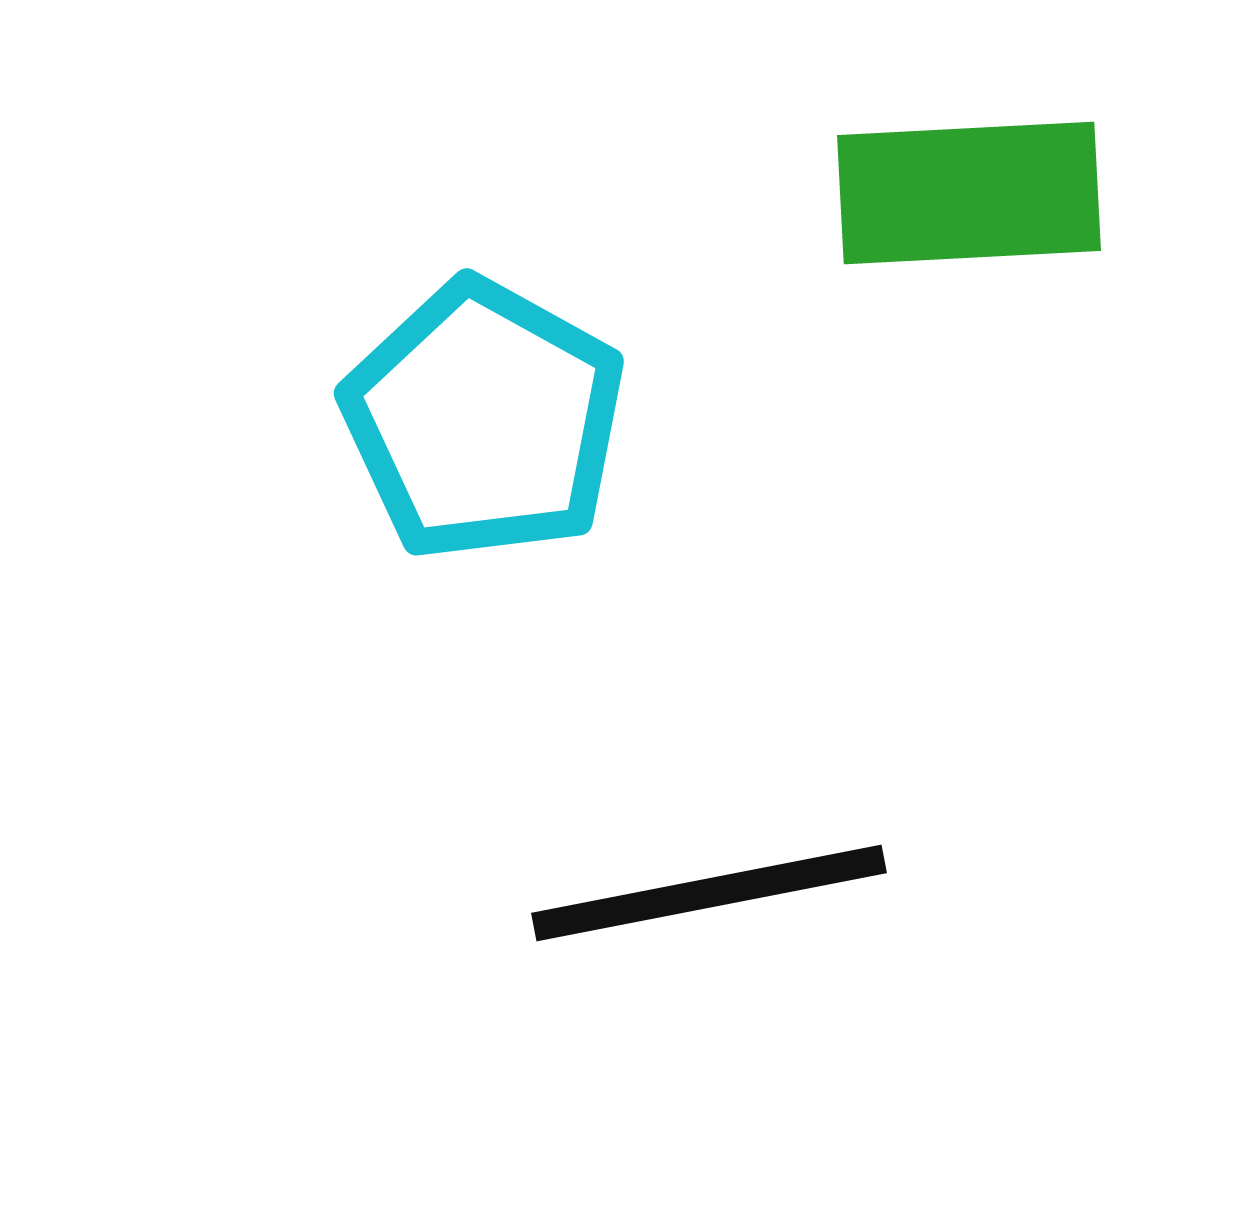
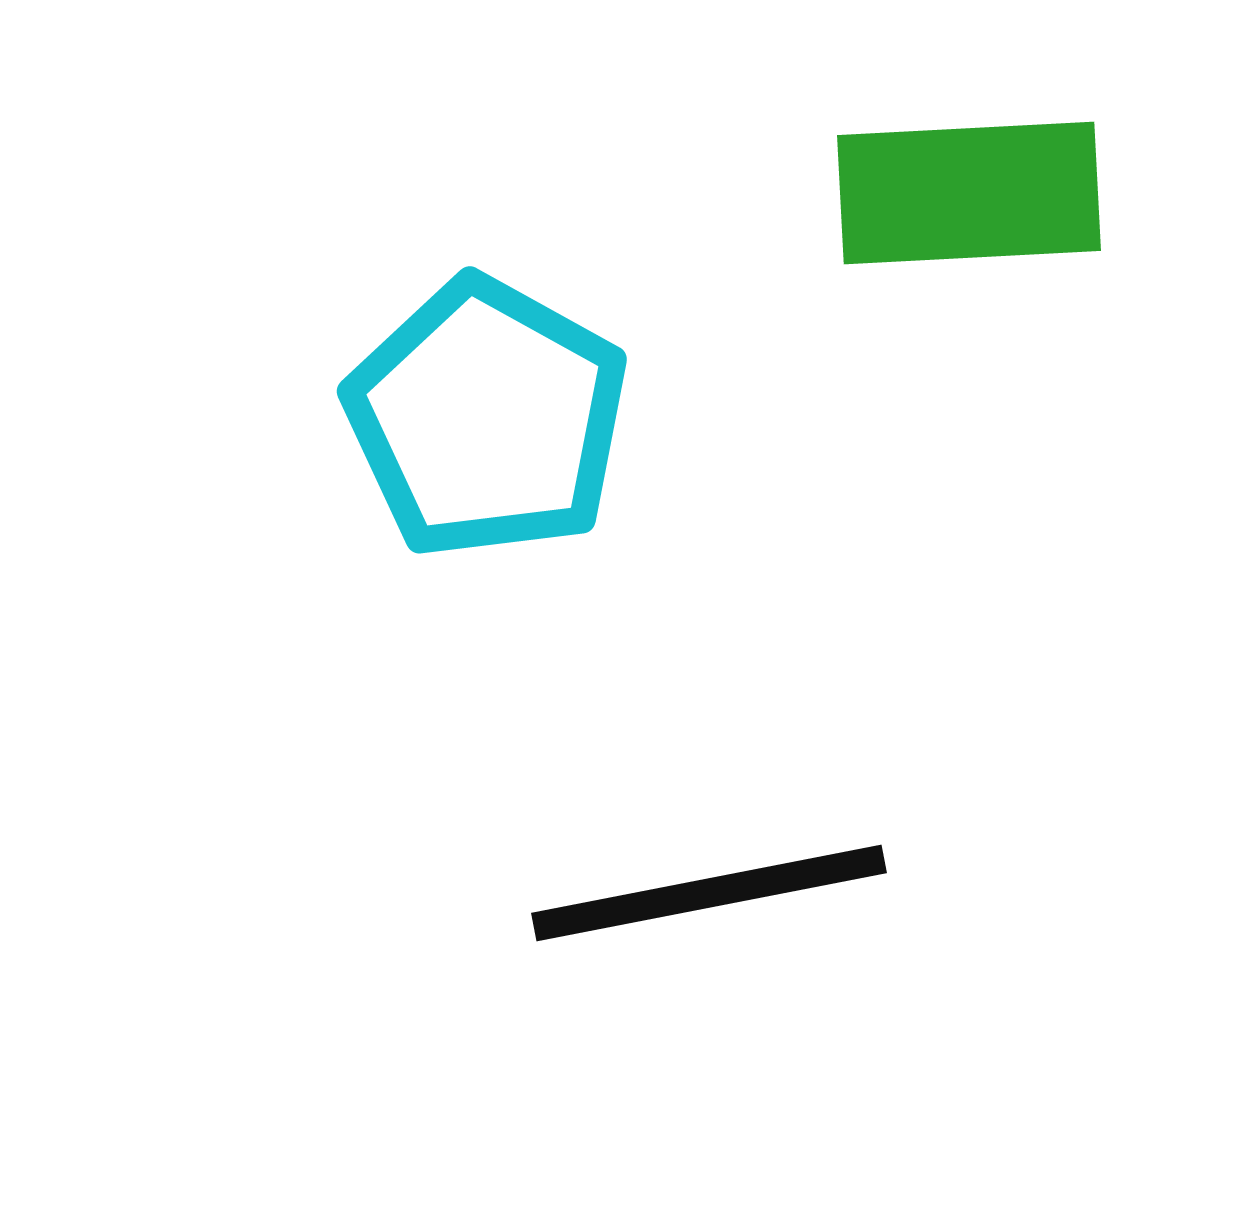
cyan pentagon: moved 3 px right, 2 px up
